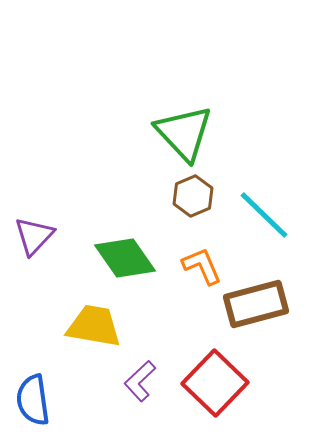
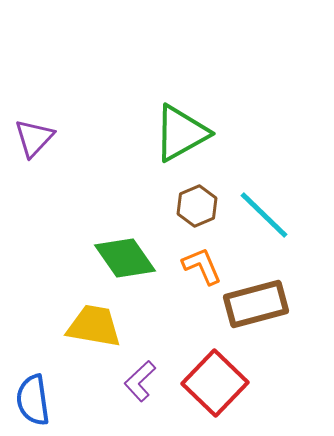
green triangle: moved 3 px left; rotated 44 degrees clockwise
brown hexagon: moved 4 px right, 10 px down
purple triangle: moved 98 px up
